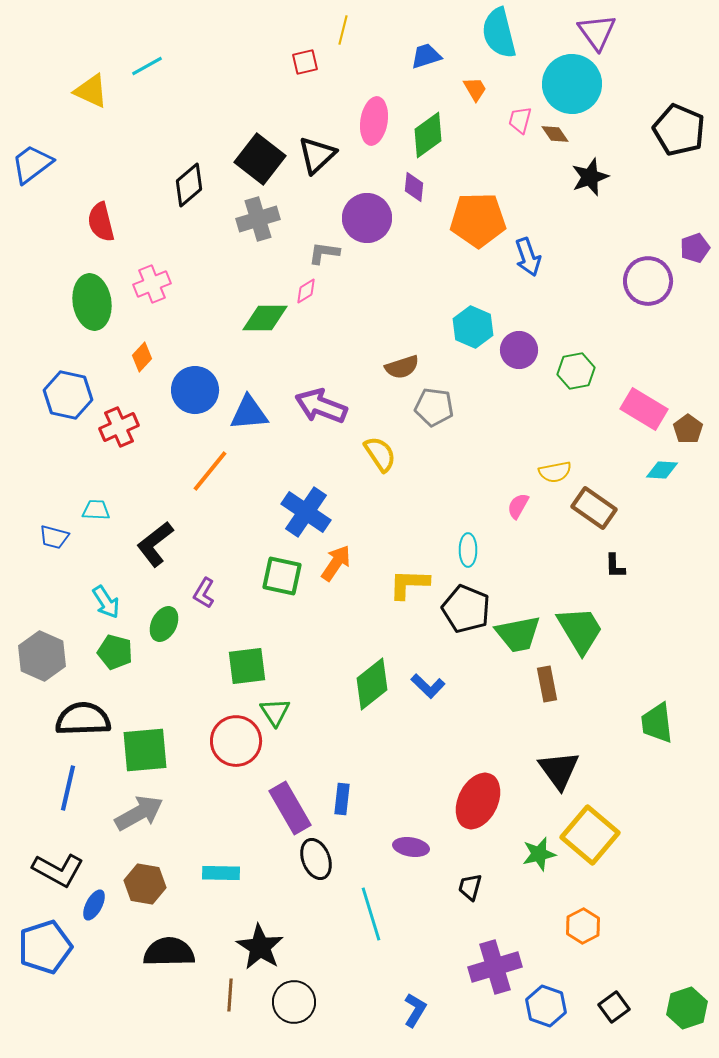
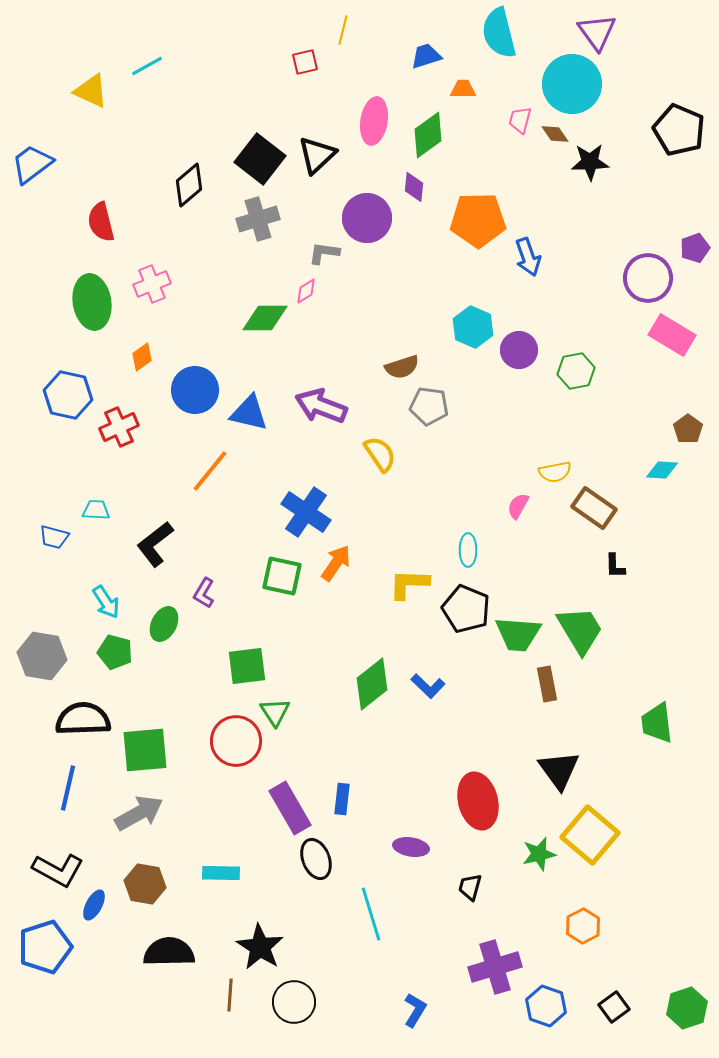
orange trapezoid at (475, 89): moved 12 px left; rotated 60 degrees counterclockwise
black star at (590, 177): moved 15 px up; rotated 18 degrees clockwise
purple circle at (648, 281): moved 3 px up
orange diamond at (142, 357): rotated 12 degrees clockwise
gray pentagon at (434, 407): moved 5 px left, 1 px up
pink rectangle at (644, 409): moved 28 px right, 74 px up
blue triangle at (249, 413): rotated 18 degrees clockwise
green trapezoid at (518, 634): rotated 15 degrees clockwise
gray hexagon at (42, 656): rotated 15 degrees counterclockwise
red ellipse at (478, 801): rotated 40 degrees counterclockwise
